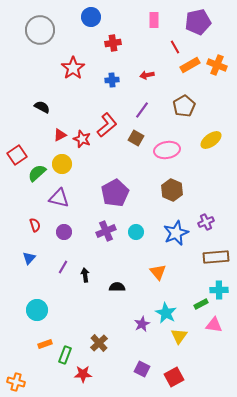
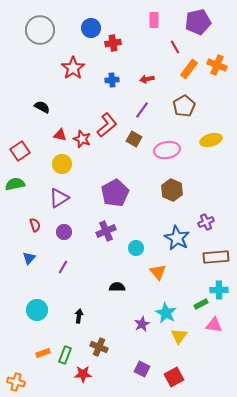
blue circle at (91, 17): moved 11 px down
orange rectangle at (190, 65): moved 1 px left, 4 px down; rotated 24 degrees counterclockwise
red arrow at (147, 75): moved 4 px down
red triangle at (60, 135): rotated 40 degrees clockwise
brown square at (136, 138): moved 2 px left, 1 px down
yellow ellipse at (211, 140): rotated 20 degrees clockwise
red square at (17, 155): moved 3 px right, 4 px up
green semicircle at (37, 173): moved 22 px left, 11 px down; rotated 30 degrees clockwise
purple triangle at (59, 198): rotated 45 degrees counterclockwise
cyan circle at (136, 232): moved 16 px down
blue star at (176, 233): moved 1 px right, 5 px down; rotated 20 degrees counterclockwise
black arrow at (85, 275): moved 6 px left, 41 px down; rotated 16 degrees clockwise
brown cross at (99, 343): moved 4 px down; rotated 24 degrees counterclockwise
orange rectangle at (45, 344): moved 2 px left, 9 px down
